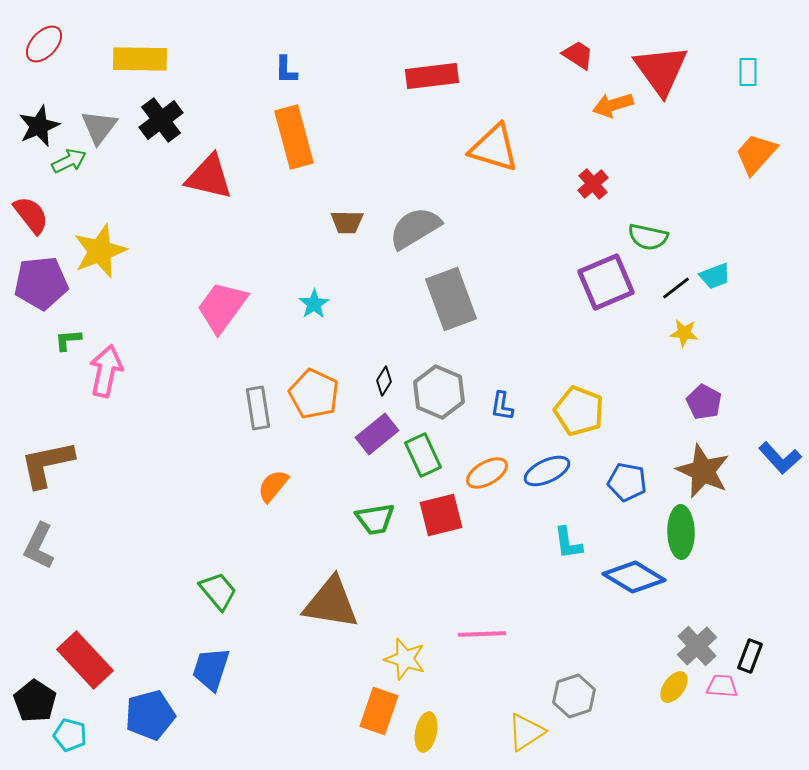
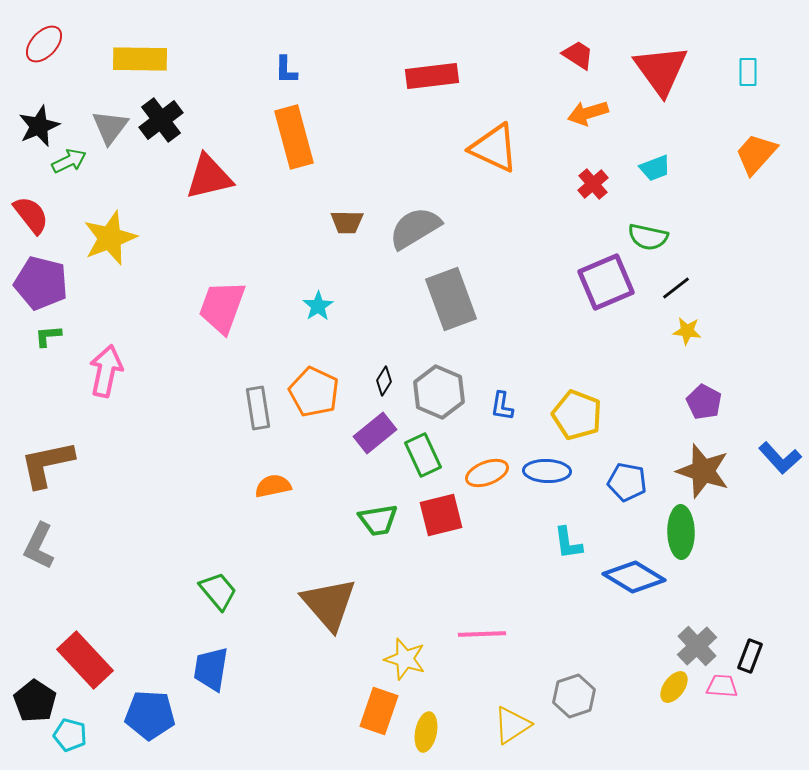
orange arrow at (613, 105): moved 25 px left, 8 px down
gray triangle at (99, 127): moved 11 px right
orange triangle at (494, 148): rotated 8 degrees clockwise
red triangle at (209, 177): rotated 26 degrees counterclockwise
yellow star at (100, 251): moved 10 px right, 13 px up
cyan trapezoid at (715, 276): moved 60 px left, 108 px up
purple pentagon at (41, 283): rotated 20 degrees clockwise
cyan star at (314, 304): moved 4 px right, 2 px down
pink trapezoid at (222, 307): rotated 16 degrees counterclockwise
yellow star at (684, 333): moved 3 px right, 2 px up
green L-shape at (68, 340): moved 20 px left, 4 px up
orange pentagon at (314, 394): moved 2 px up
yellow pentagon at (579, 411): moved 2 px left, 4 px down
purple rectangle at (377, 434): moved 2 px left, 1 px up
blue ellipse at (547, 471): rotated 27 degrees clockwise
brown star at (703, 471): rotated 6 degrees counterclockwise
orange ellipse at (487, 473): rotated 9 degrees clockwise
orange semicircle at (273, 486): rotated 39 degrees clockwise
green trapezoid at (375, 519): moved 3 px right, 1 px down
brown triangle at (331, 603): moved 2 px left, 1 px down; rotated 40 degrees clockwise
blue trapezoid at (211, 669): rotated 9 degrees counterclockwise
blue pentagon at (150, 715): rotated 18 degrees clockwise
yellow triangle at (526, 732): moved 14 px left, 7 px up
